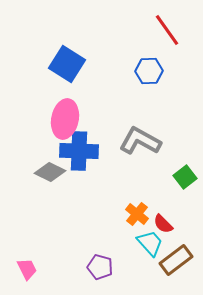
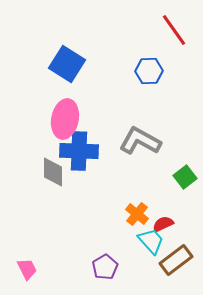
red line: moved 7 px right
gray diamond: moved 3 px right; rotated 64 degrees clockwise
red semicircle: rotated 110 degrees clockwise
cyan trapezoid: moved 1 px right, 2 px up
purple pentagon: moved 5 px right; rotated 25 degrees clockwise
